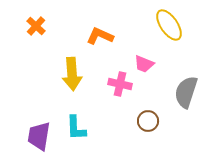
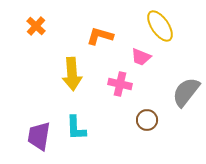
yellow ellipse: moved 9 px left, 1 px down
orange L-shape: rotated 8 degrees counterclockwise
pink trapezoid: moved 3 px left, 7 px up
gray semicircle: rotated 20 degrees clockwise
brown circle: moved 1 px left, 1 px up
